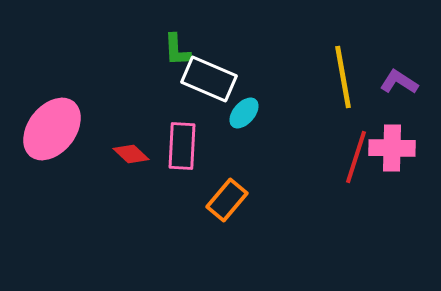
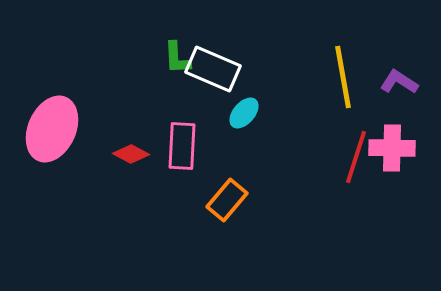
green L-shape: moved 8 px down
white rectangle: moved 4 px right, 10 px up
pink ellipse: rotated 14 degrees counterclockwise
red diamond: rotated 15 degrees counterclockwise
